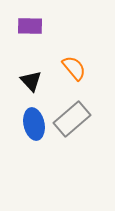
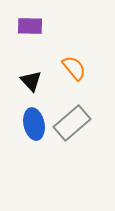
gray rectangle: moved 4 px down
